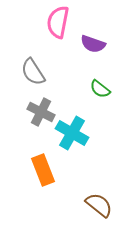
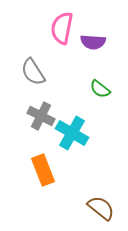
pink semicircle: moved 4 px right, 6 px down
purple semicircle: moved 2 px up; rotated 15 degrees counterclockwise
gray cross: moved 4 px down
brown semicircle: moved 2 px right, 3 px down
